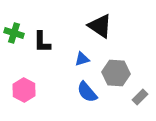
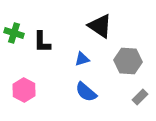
gray hexagon: moved 12 px right, 12 px up
blue semicircle: moved 1 px left; rotated 10 degrees counterclockwise
